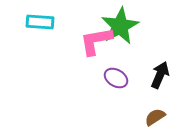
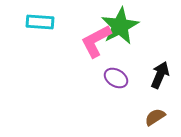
pink L-shape: rotated 18 degrees counterclockwise
